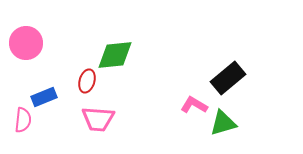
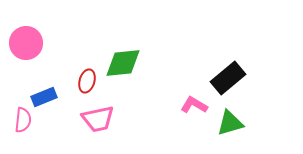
green diamond: moved 8 px right, 8 px down
pink trapezoid: rotated 16 degrees counterclockwise
green triangle: moved 7 px right
